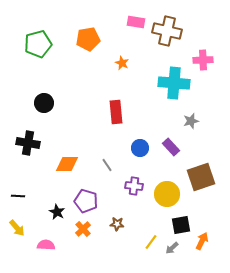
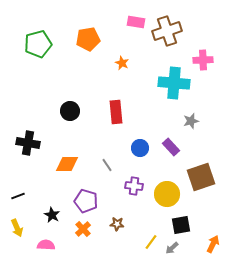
brown cross: rotated 32 degrees counterclockwise
black circle: moved 26 px right, 8 px down
black line: rotated 24 degrees counterclockwise
black star: moved 5 px left, 3 px down
yellow arrow: rotated 18 degrees clockwise
orange arrow: moved 11 px right, 3 px down
